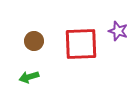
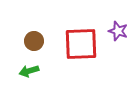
green arrow: moved 6 px up
